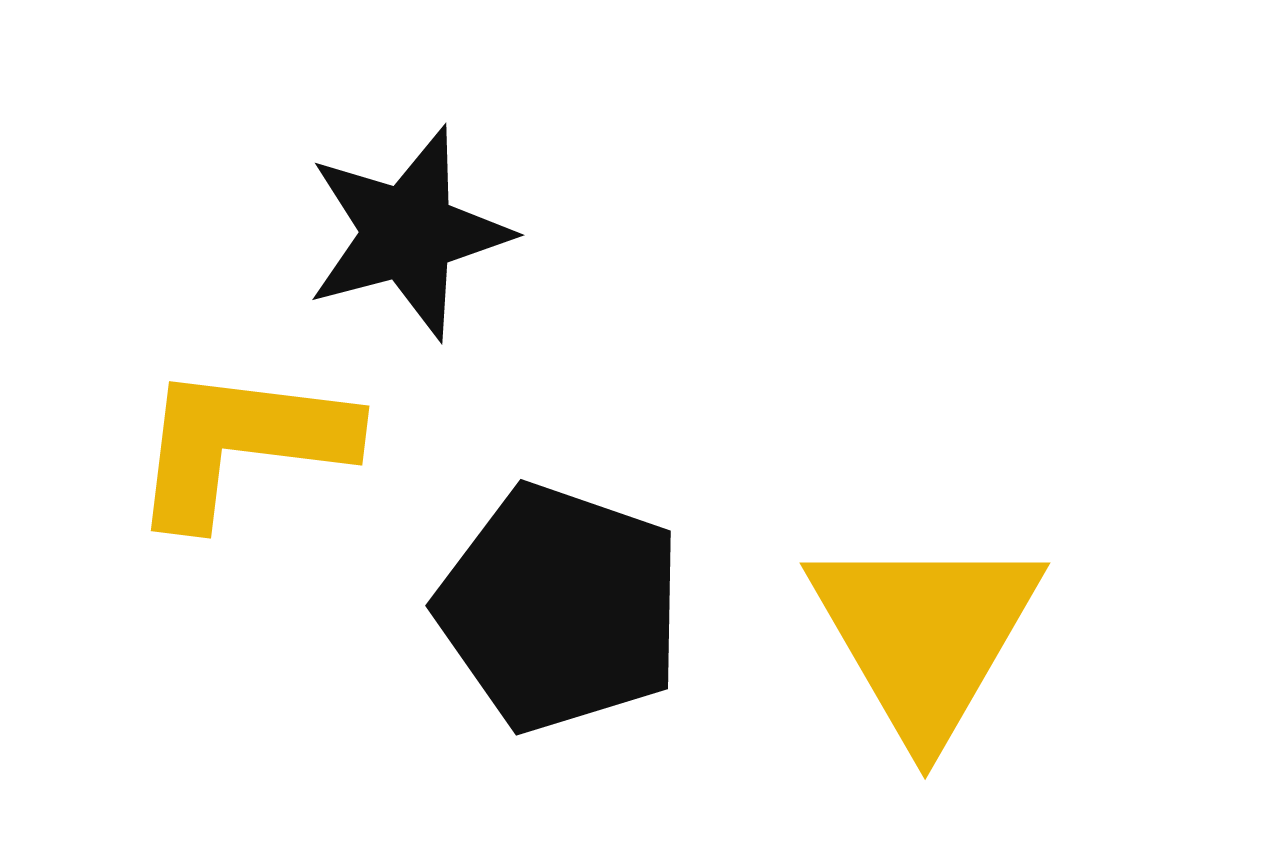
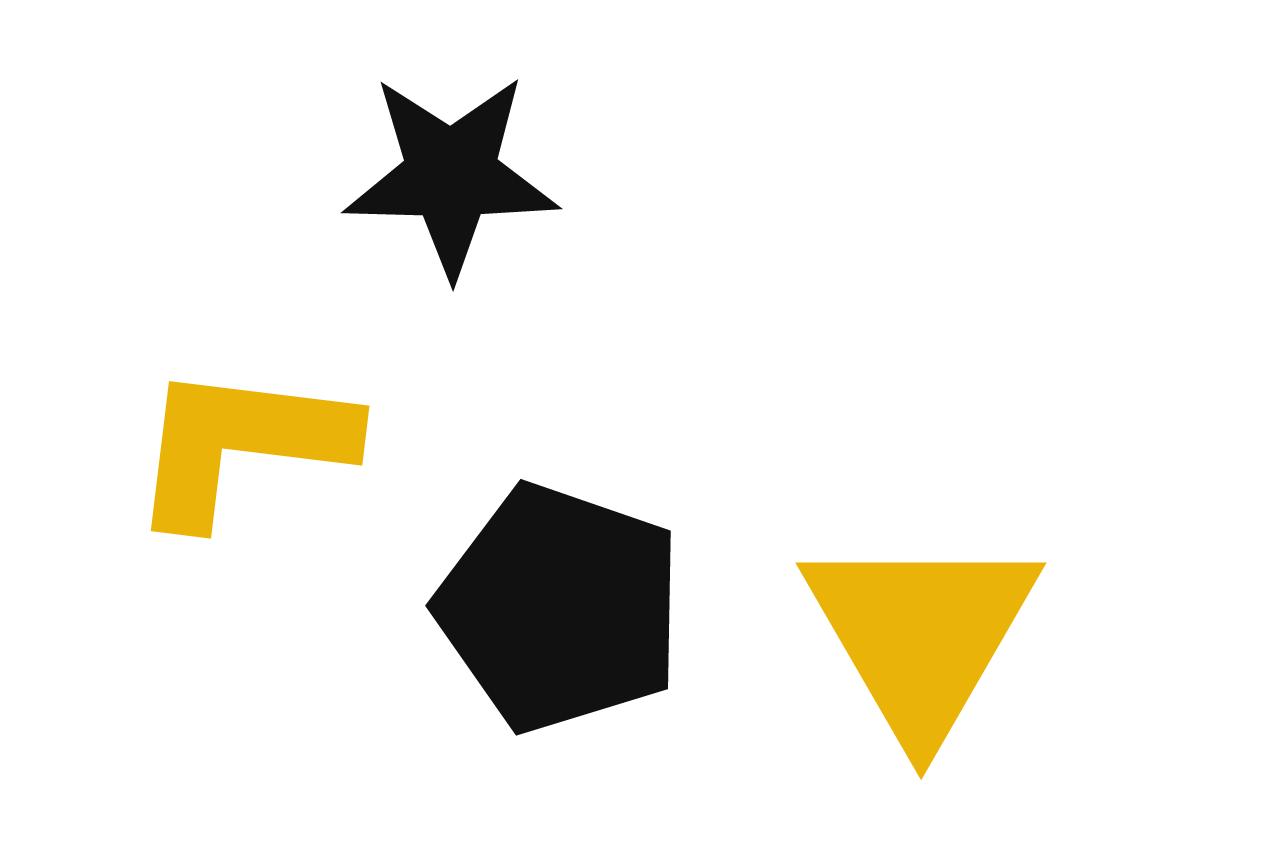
black star: moved 43 px right, 58 px up; rotated 16 degrees clockwise
yellow triangle: moved 4 px left
